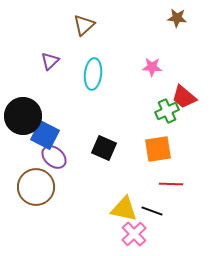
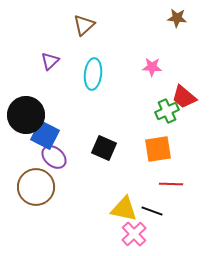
black circle: moved 3 px right, 1 px up
